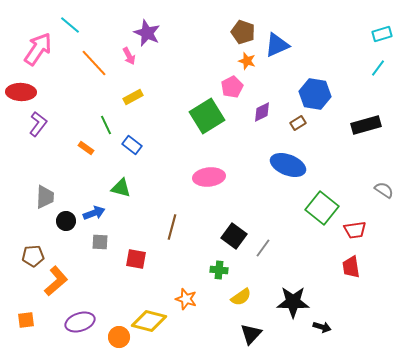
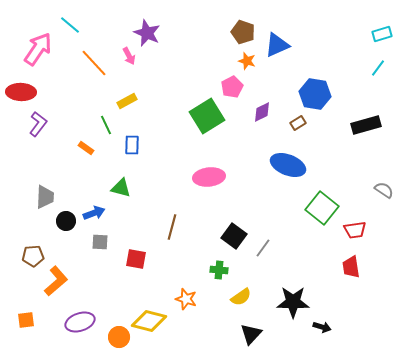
yellow rectangle at (133, 97): moved 6 px left, 4 px down
blue rectangle at (132, 145): rotated 54 degrees clockwise
